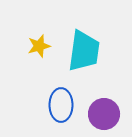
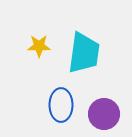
yellow star: rotated 15 degrees clockwise
cyan trapezoid: moved 2 px down
